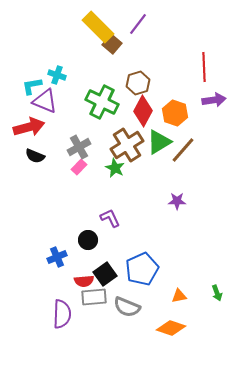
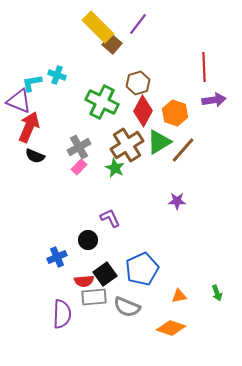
cyan L-shape: moved 3 px up
purple triangle: moved 26 px left
red arrow: rotated 52 degrees counterclockwise
